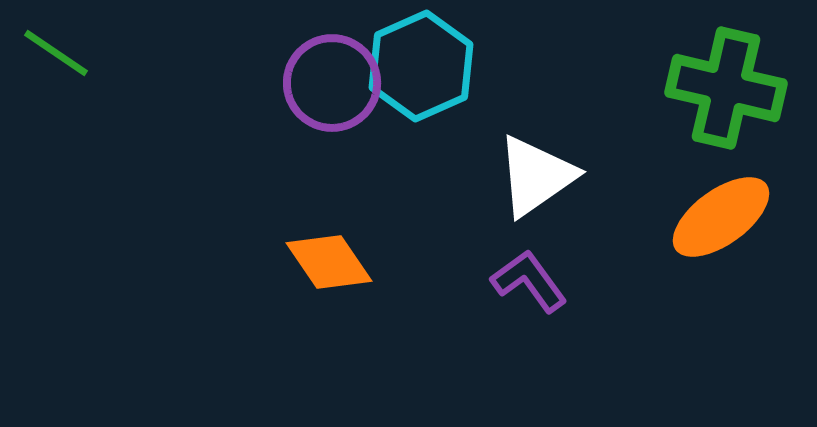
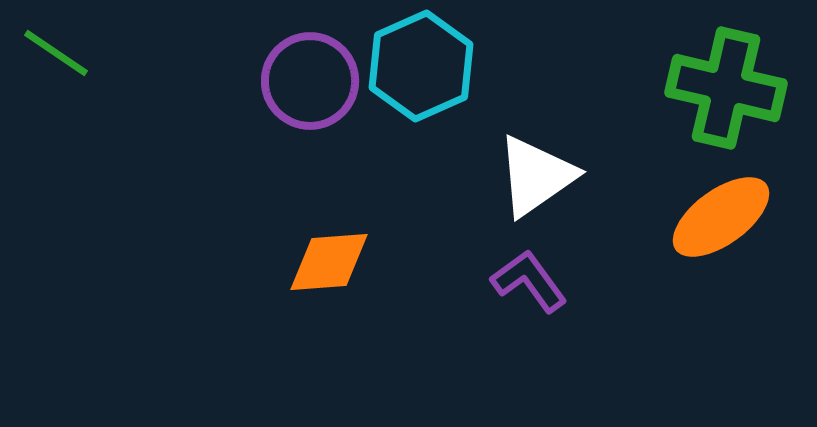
purple circle: moved 22 px left, 2 px up
orange diamond: rotated 60 degrees counterclockwise
